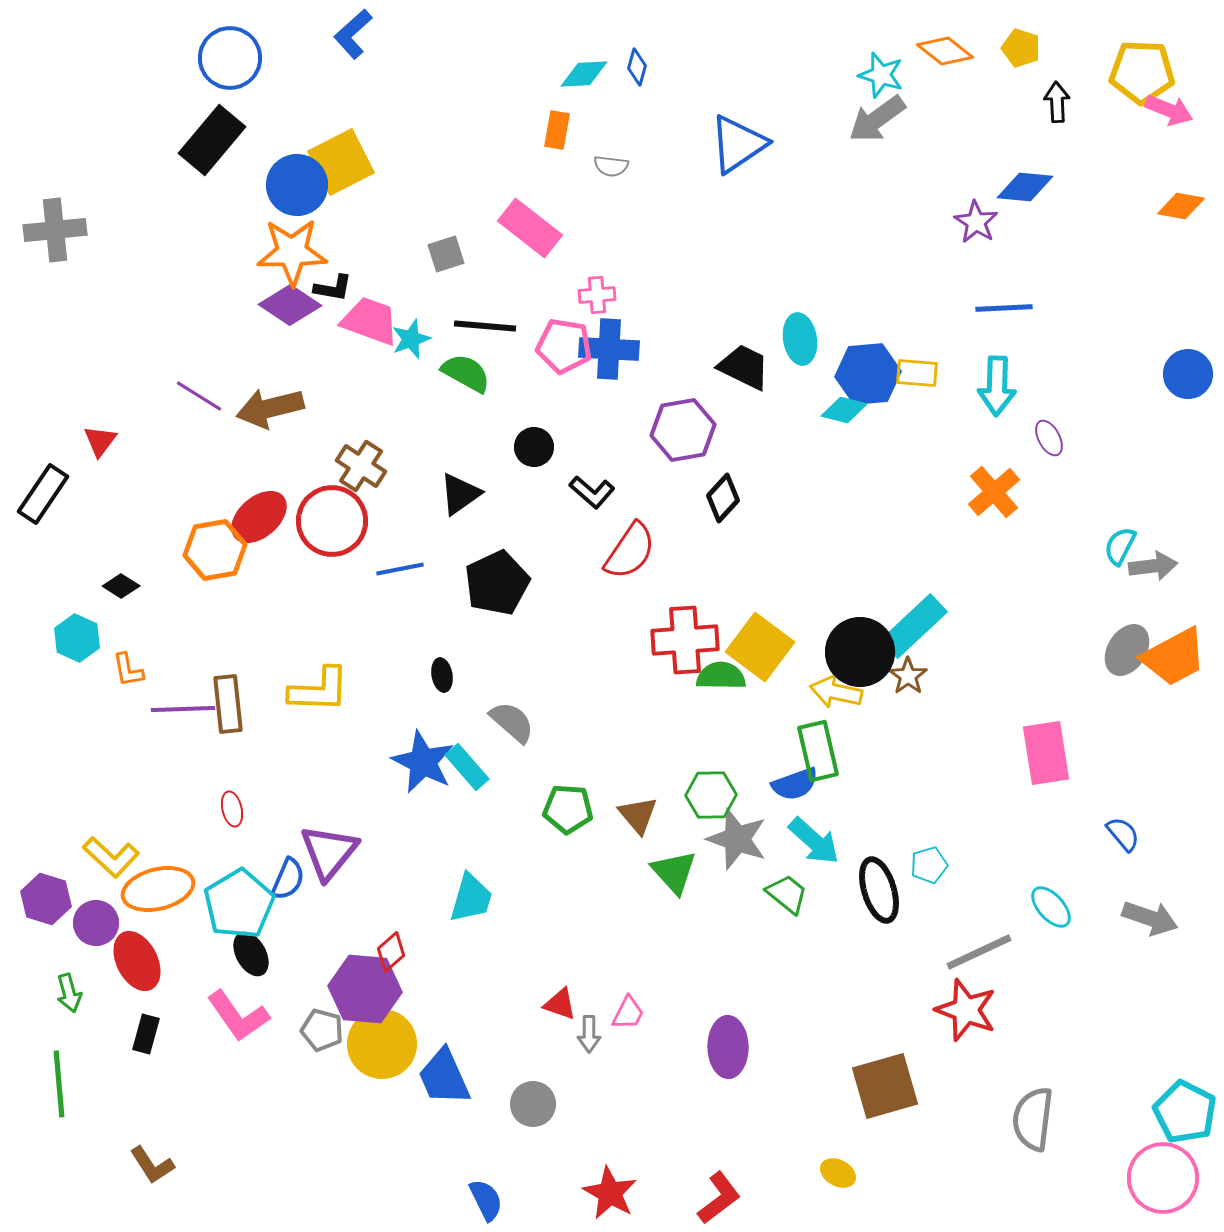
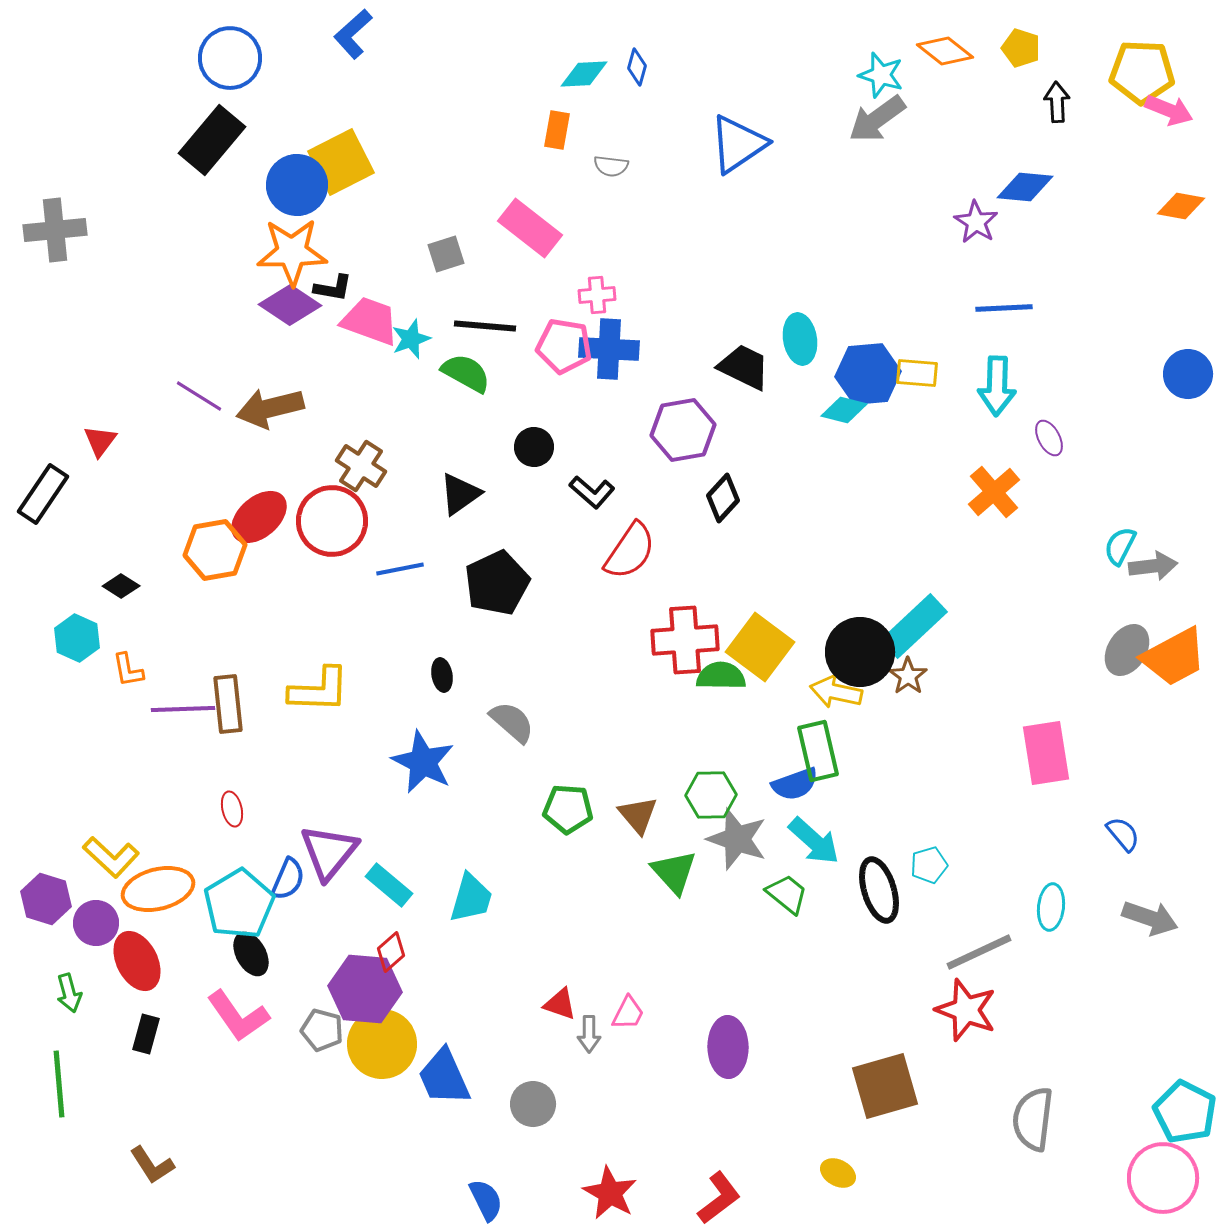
cyan rectangle at (467, 767): moved 78 px left, 118 px down; rotated 9 degrees counterclockwise
cyan ellipse at (1051, 907): rotated 48 degrees clockwise
